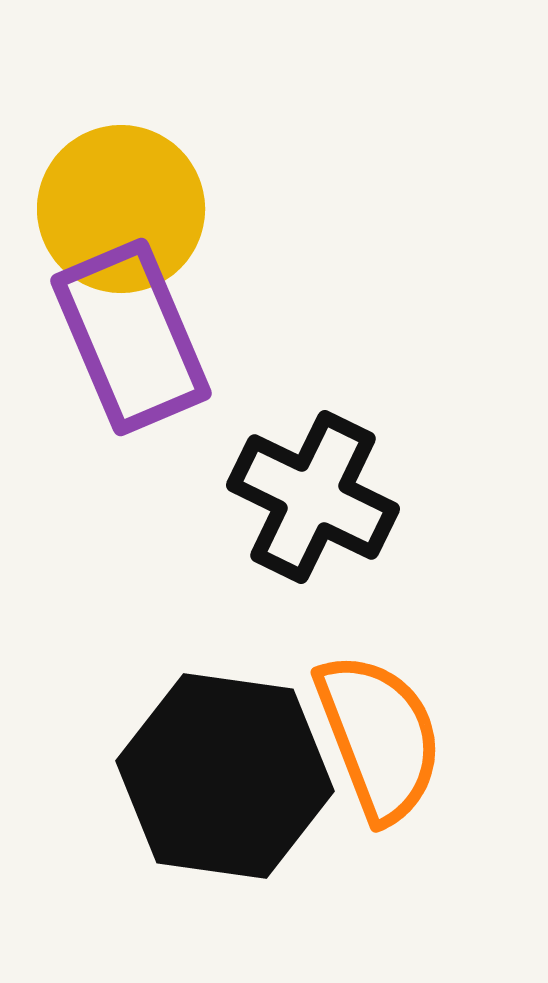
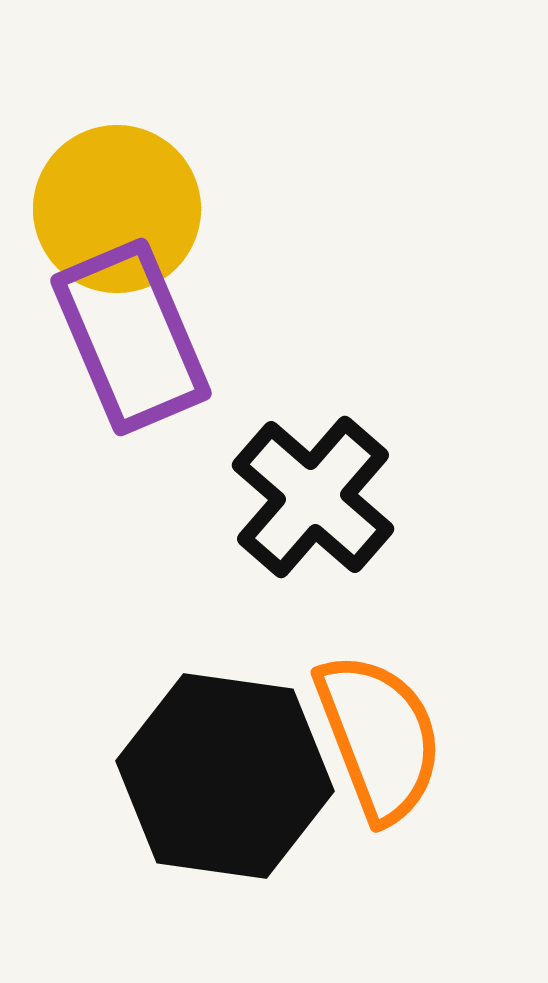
yellow circle: moved 4 px left
black cross: rotated 15 degrees clockwise
